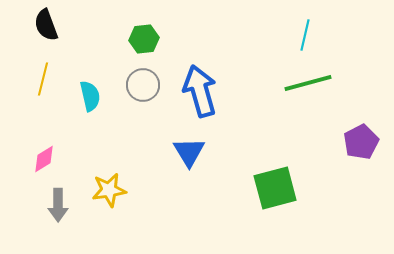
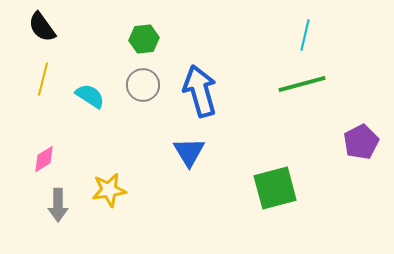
black semicircle: moved 4 px left, 2 px down; rotated 16 degrees counterclockwise
green line: moved 6 px left, 1 px down
cyan semicircle: rotated 44 degrees counterclockwise
